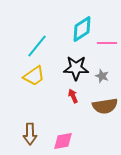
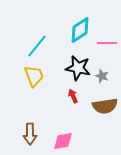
cyan diamond: moved 2 px left, 1 px down
black star: moved 2 px right; rotated 10 degrees clockwise
yellow trapezoid: rotated 75 degrees counterclockwise
